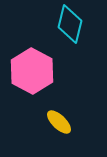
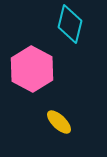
pink hexagon: moved 2 px up
